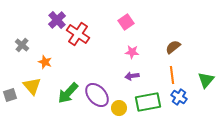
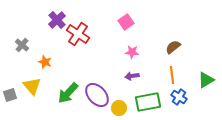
green triangle: rotated 18 degrees clockwise
